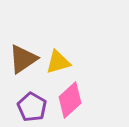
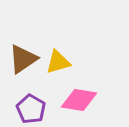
pink diamond: moved 9 px right; rotated 51 degrees clockwise
purple pentagon: moved 1 px left, 2 px down
